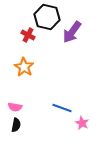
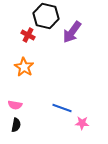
black hexagon: moved 1 px left, 1 px up
pink semicircle: moved 2 px up
pink star: rotated 24 degrees counterclockwise
